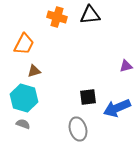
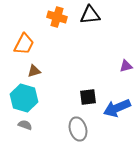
gray semicircle: moved 2 px right, 1 px down
